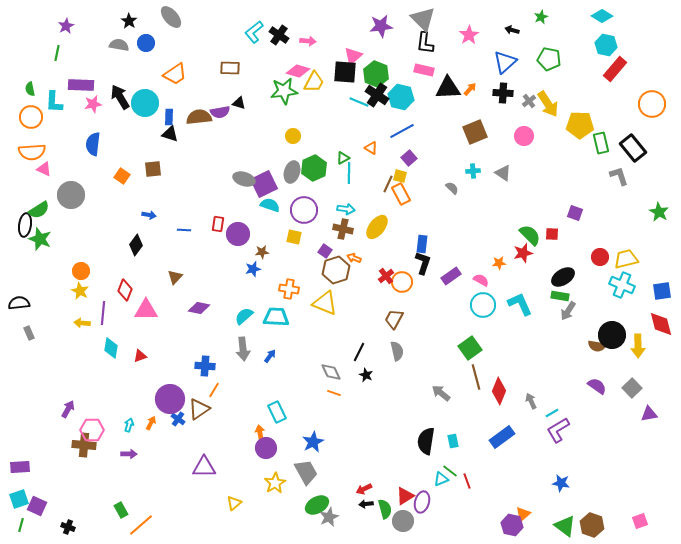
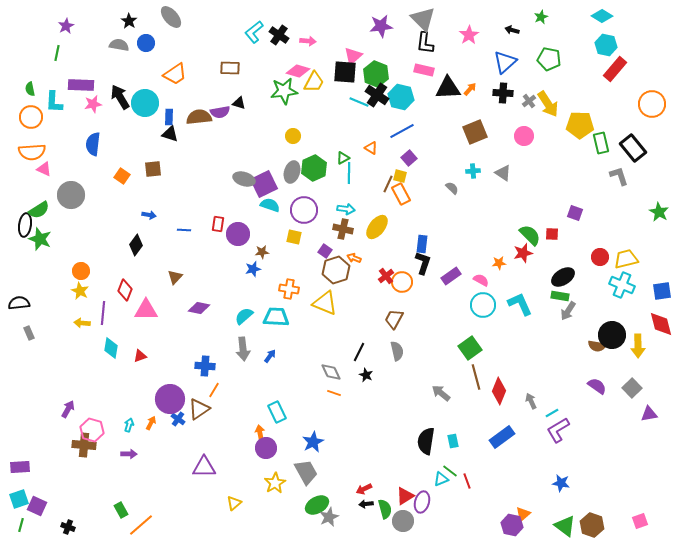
pink hexagon at (92, 430): rotated 15 degrees clockwise
